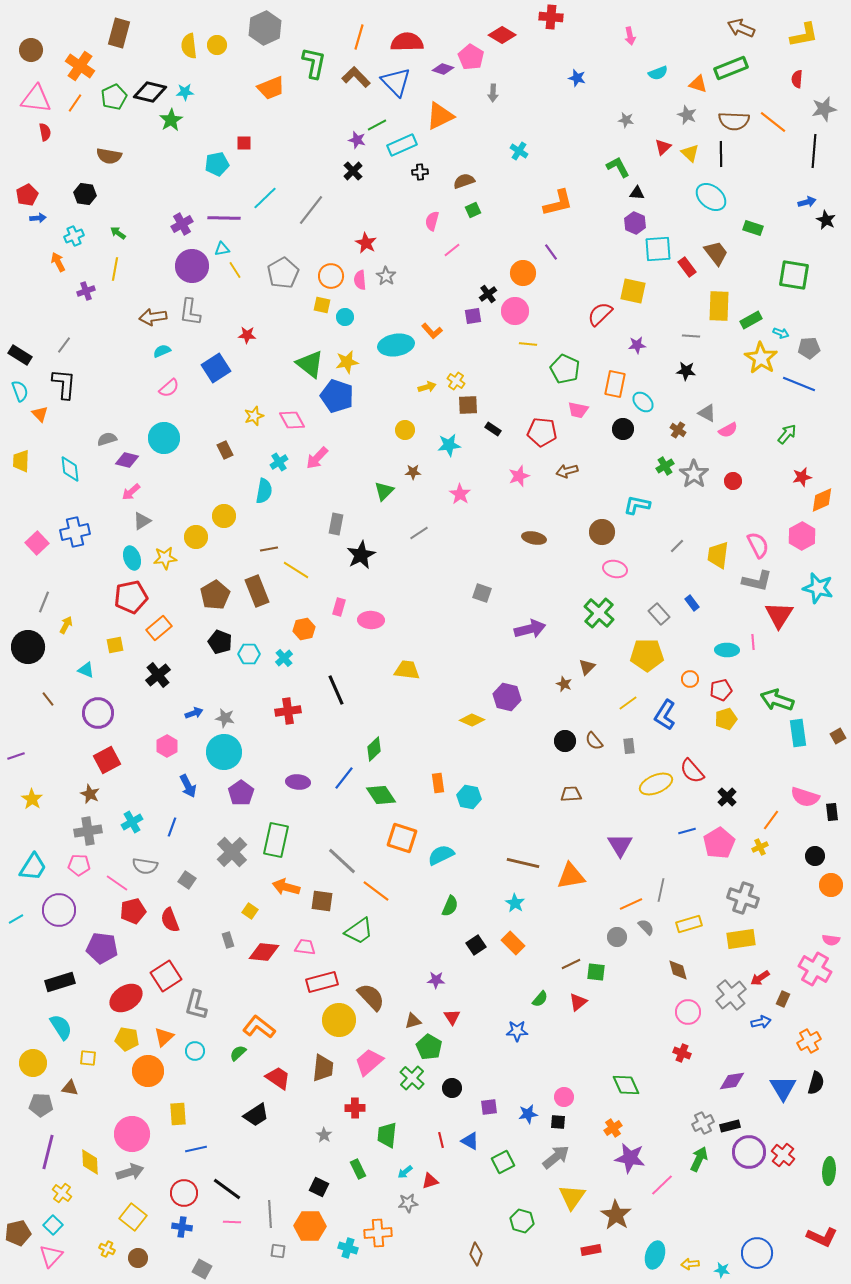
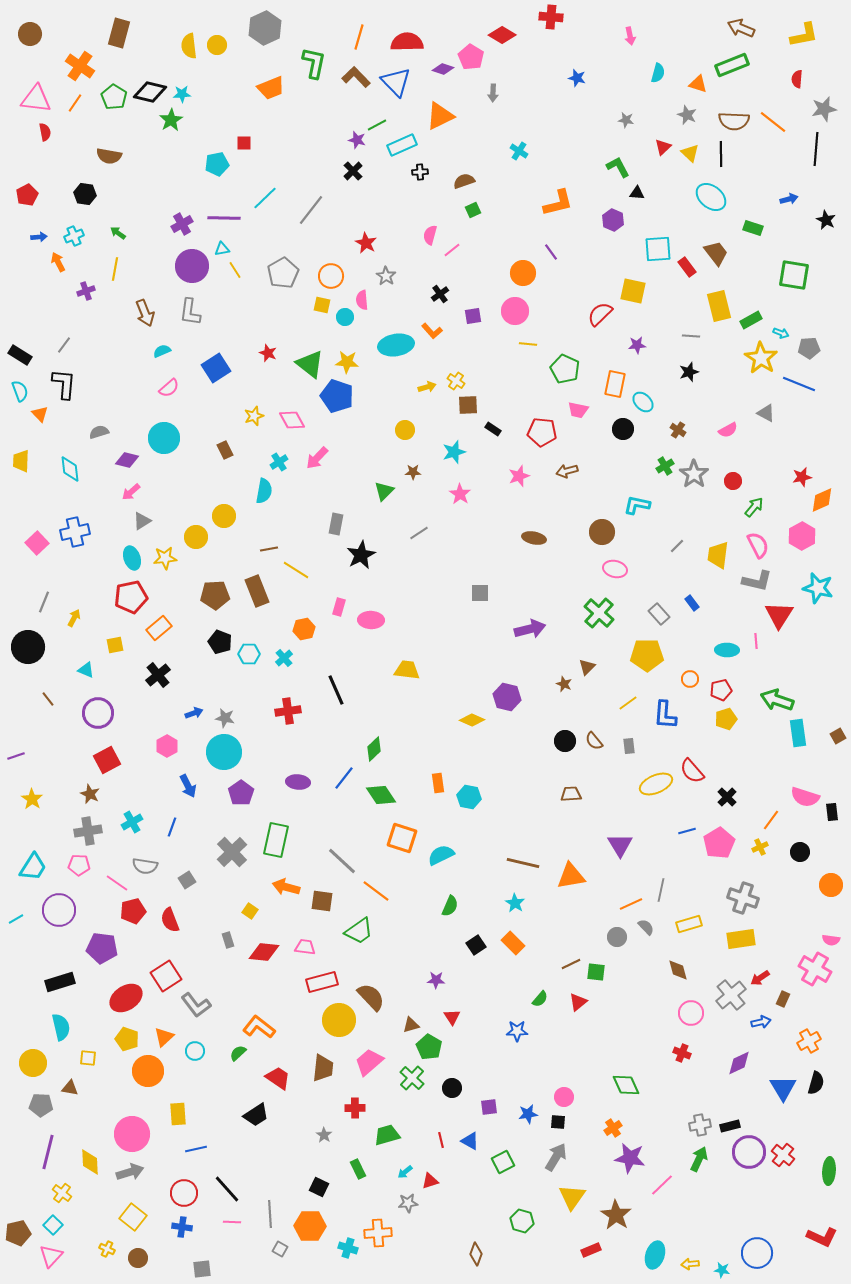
brown circle at (31, 50): moved 1 px left, 16 px up
green rectangle at (731, 68): moved 1 px right, 3 px up
cyan semicircle at (658, 73): rotated 54 degrees counterclockwise
cyan star at (185, 92): moved 3 px left, 2 px down
green pentagon at (114, 97): rotated 15 degrees counterclockwise
black line at (814, 151): moved 2 px right, 2 px up
blue arrow at (807, 202): moved 18 px left, 3 px up
blue arrow at (38, 218): moved 1 px right, 19 px down
pink semicircle at (432, 221): moved 2 px left, 14 px down
purple hexagon at (635, 223): moved 22 px left, 3 px up
pink semicircle at (360, 280): moved 2 px right, 20 px down
black cross at (488, 294): moved 48 px left
yellow rectangle at (719, 306): rotated 16 degrees counterclockwise
brown arrow at (153, 317): moved 8 px left, 4 px up; rotated 104 degrees counterclockwise
red star at (247, 335): moved 21 px right, 18 px down; rotated 18 degrees clockwise
yellow star at (347, 362): rotated 15 degrees clockwise
black star at (686, 371): moved 3 px right, 1 px down; rotated 24 degrees counterclockwise
gray triangle at (707, 413): moved 59 px right
green arrow at (787, 434): moved 33 px left, 73 px down
gray semicircle at (107, 439): moved 8 px left, 7 px up
cyan star at (449, 445): moved 5 px right, 7 px down; rotated 10 degrees counterclockwise
gray square at (482, 593): moved 2 px left; rotated 18 degrees counterclockwise
brown pentagon at (215, 595): rotated 28 degrees clockwise
yellow arrow at (66, 625): moved 8 px right, 7 px up
pink line at (753, 642): moved 3 px right, 1 px up
blue L-shape at (665, 715): rotated 28 degrees counterclockwise
black circle at (815, 856): moved 15 px left, 4 px up
gray square at (187, 880): rotated 24 degrees clockwise
gray L-shape at (196, 1005): rotated 52 degrees counterclockwise
pink circle at (688, 1012): moved 3 px right, 1 px down
brown triangle at (413, 1021): moved 2 px left, 4 px down
cyan semicircle at (61, 1027): rotated 20 degrees clockwise
yellow pentagon at (127, 1039): rotated 10 degrees clockwise
purple diamond at (732, 1081): moved 7 px right, 18 px up; rotated 16 degrees counterclockwise
gray cross at (703, 1123): moved 3 px left, 2 px down; rotated 15 degrees clockwise
green trapezoid at (387, 1135): rotated 68 degrees clockwise
gray arrow at (556, 1157): rotated 20 degrees counterclockwise
black line at (227, 1189): rotated 12 degrees clockwise
red rectangle at (591, 1250): rotated 12 degrees counterclockwise
gray square at (278, 1251): moved 2 px right, 2 px up; rotated 21 degrees clockwise
gray square at (202, 1269): rotated 36 degrees counterclockwise
